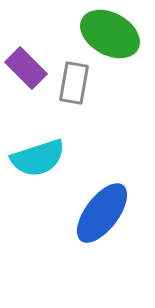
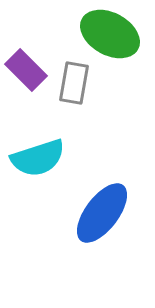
purple rectangle: moved 2 px down
